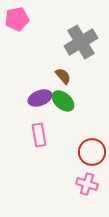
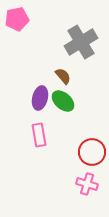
purple ellipse: rotated 55 degrees counterclockwise
